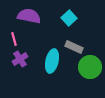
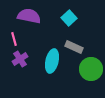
green circle: moved 1 px right, 2 px down
